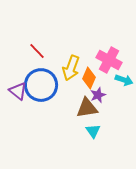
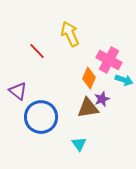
yellow arrow: moved 1 px left, 34 px up; rotated 135 degrees clockwise
blue circle: moved 32 px down
purple star: moved 4 px right, 4 px down
brown triangle: moved 1 px right
cyan triangle: moved 14 px left, 13 px down
